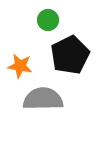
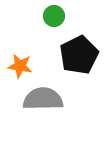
green circle: moved 6 px right, 4 px up
black pentagon: moved 9 px right
